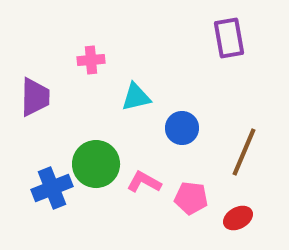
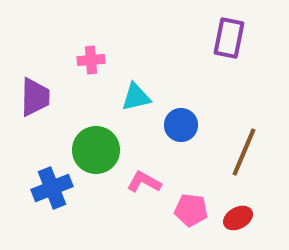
purple rectangle: rotated 21 degrees clockwise
blue circle: moved 1 px left, 3 px up
green circle: moved 14 px up
pink pentagon: moved 12 px down
